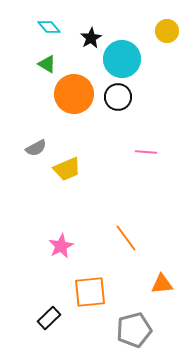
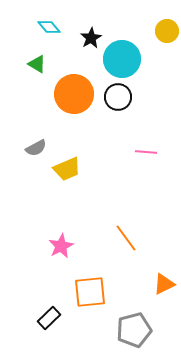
green triangle: moved 10 px left
orange triangle: moved 2 px right; rotated 20 degrees counterclockwise
